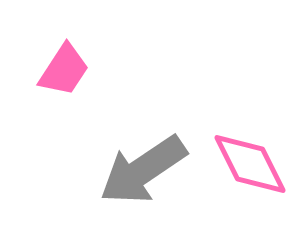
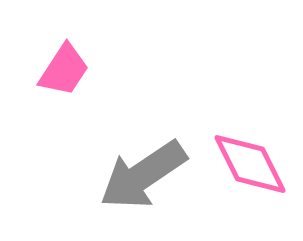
gray arrow: moved 5 px down
